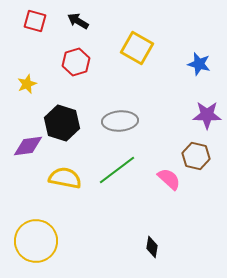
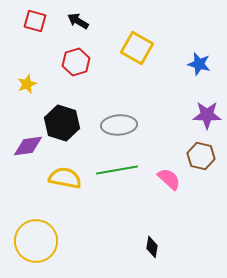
gray ellipse: moved 1 px left, 4 px down
brown hexagon: moved 5 px right
green line: rotated 27 degrees clockwise
